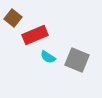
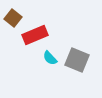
cyan semicircle: moved 2 px right, 1 px down; rotated 14 degrees clockwise
